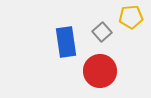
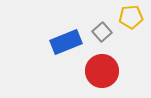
blue rectangle: rotated 76 degrees clockwise
red circle: moved 2 px right
